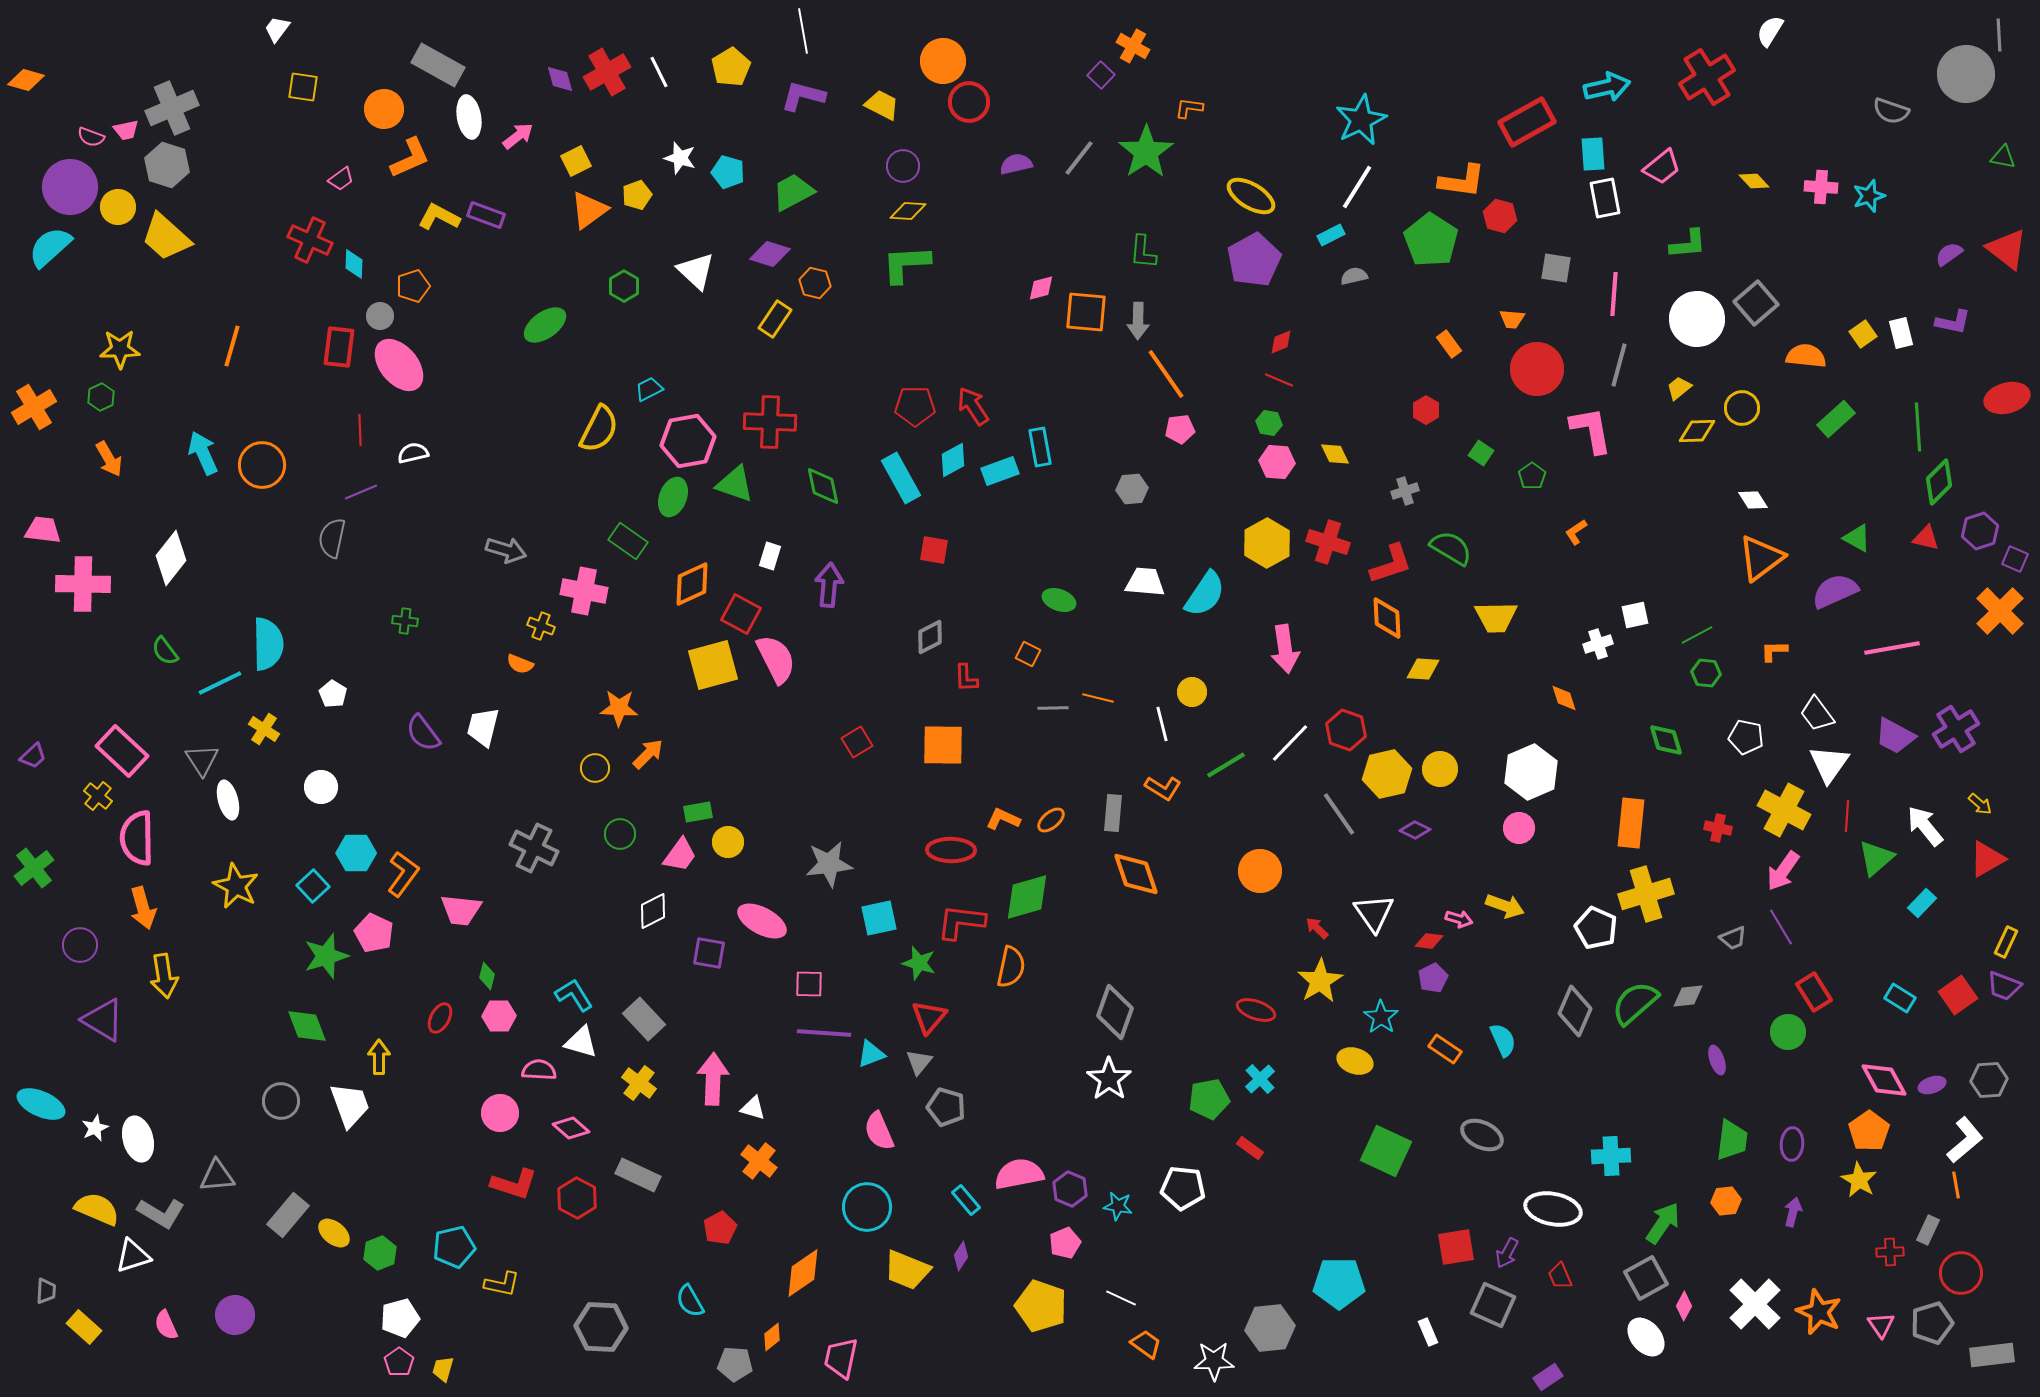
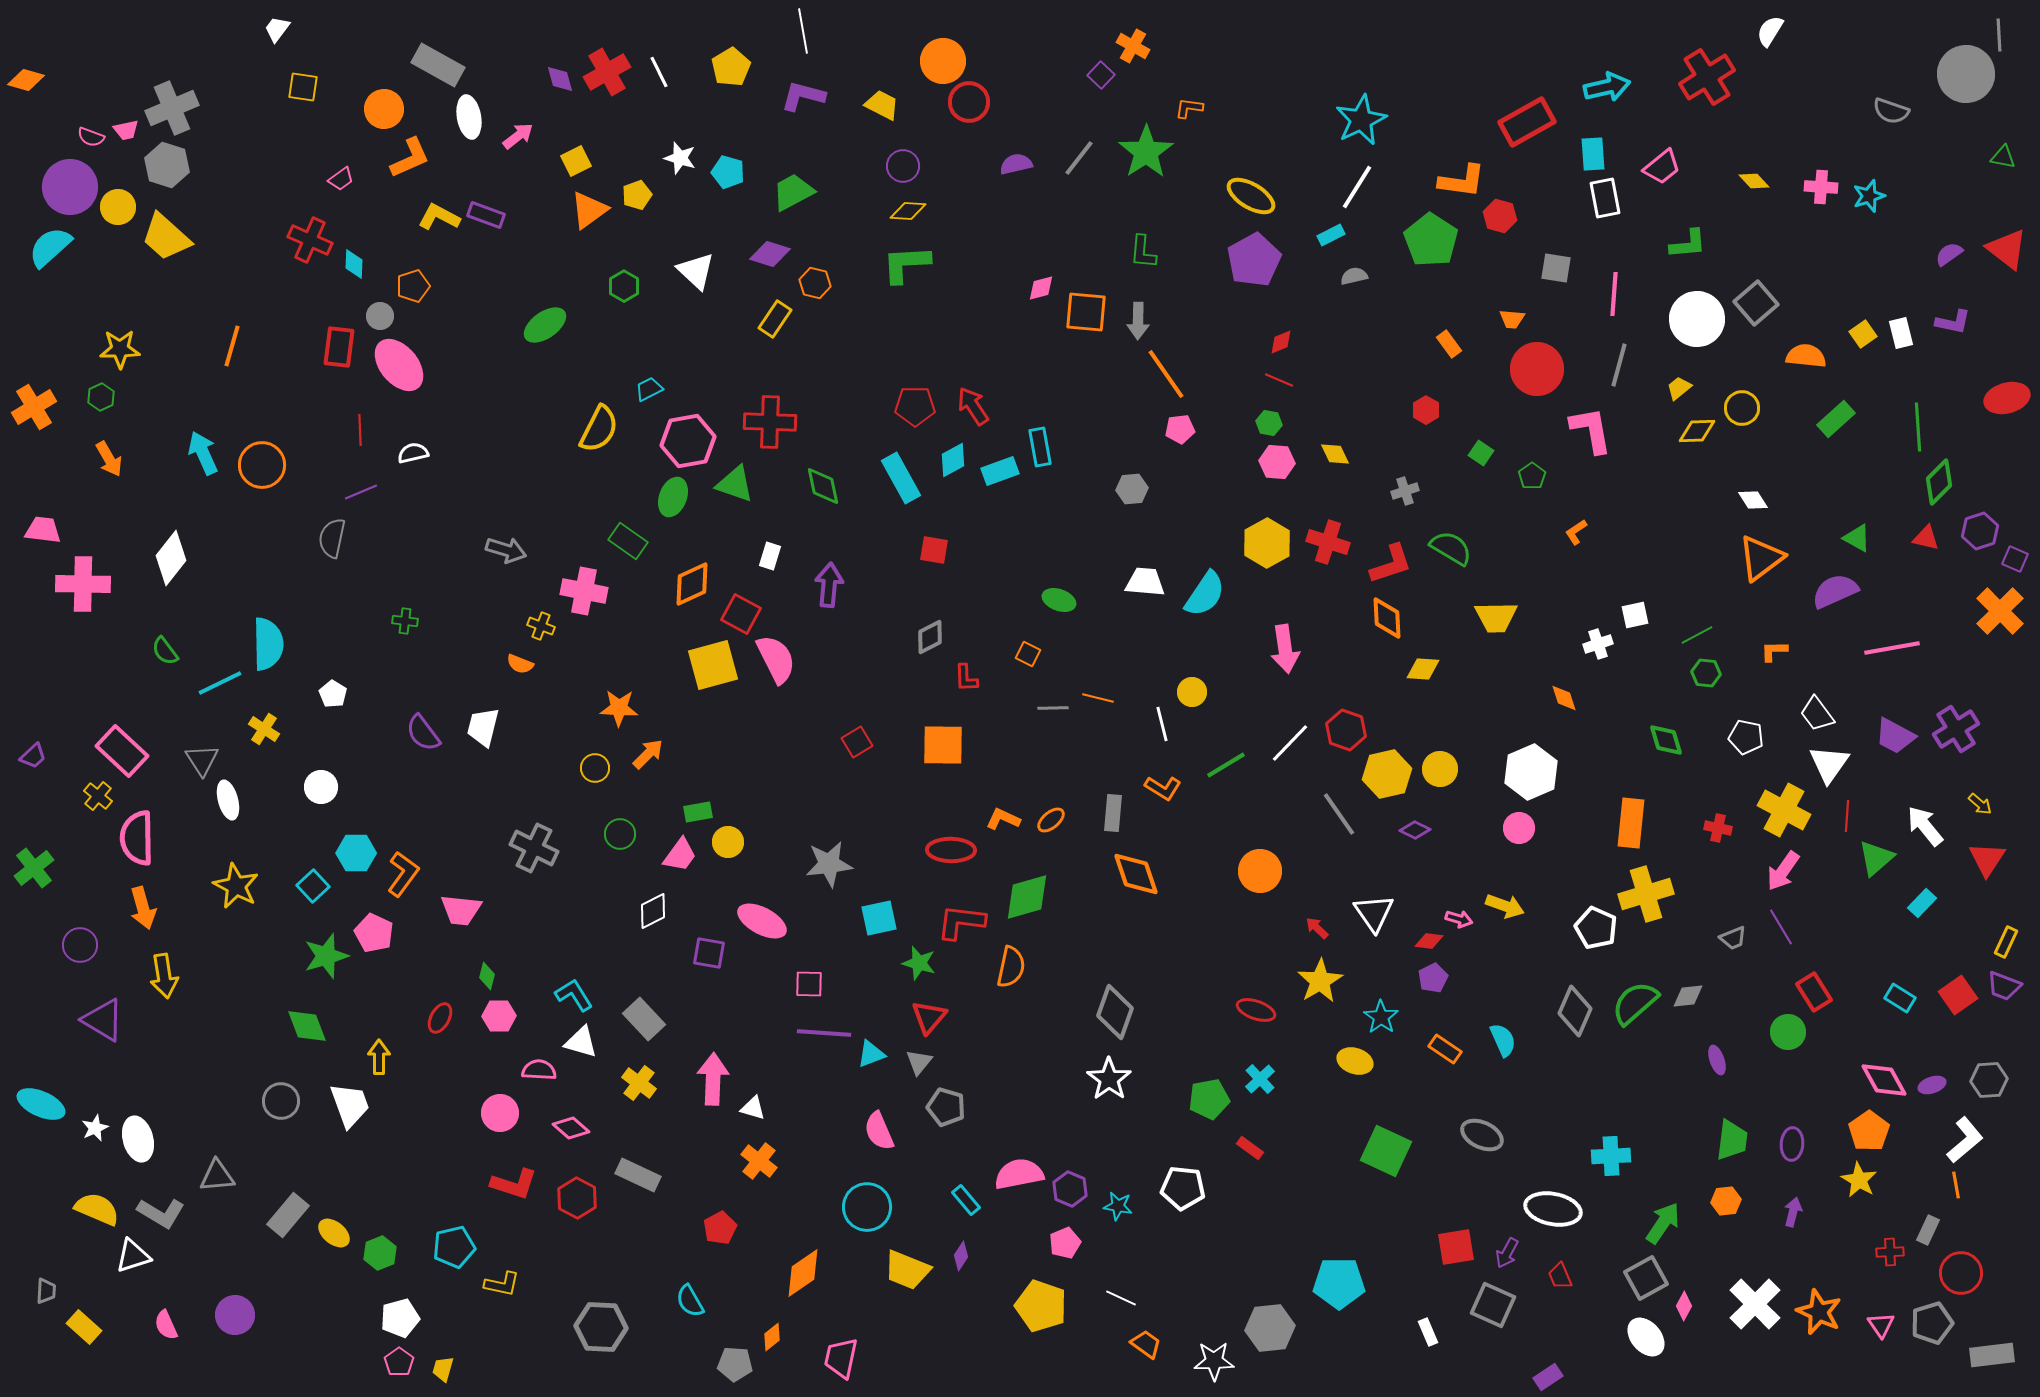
red triangle at (1987, 859): rotated 27 degrees counterclockwise
